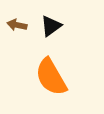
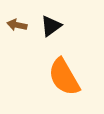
orange semicircle: moved 13 px right
